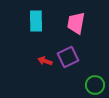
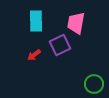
purple square: moved 8 px left, 12 px up
red arrow: moved 11 px left, 6 px up; rotated 56 degrees counterclockwise
green circle: moved 1 px left, 1 px up
